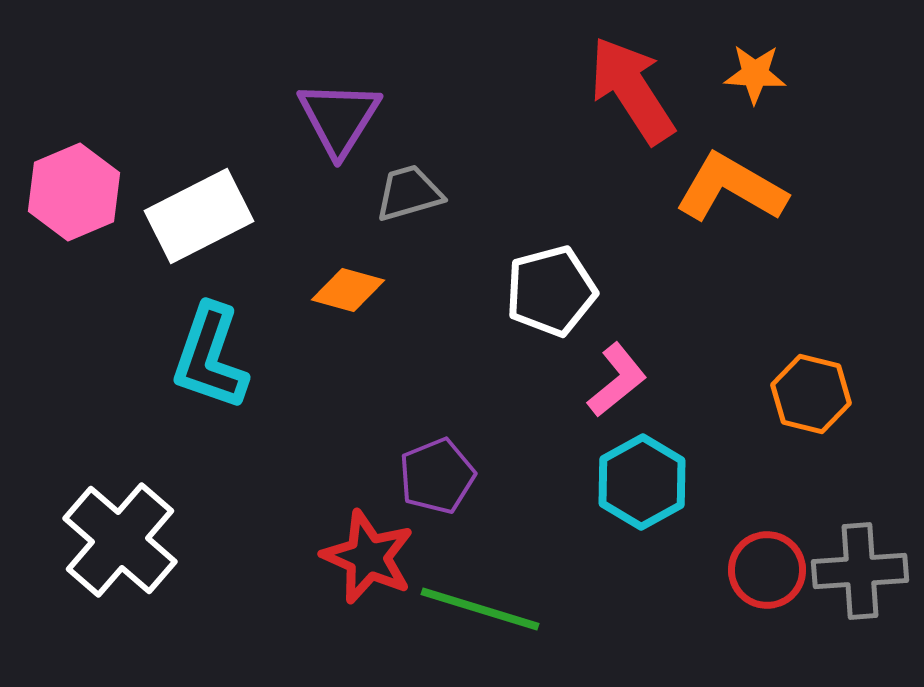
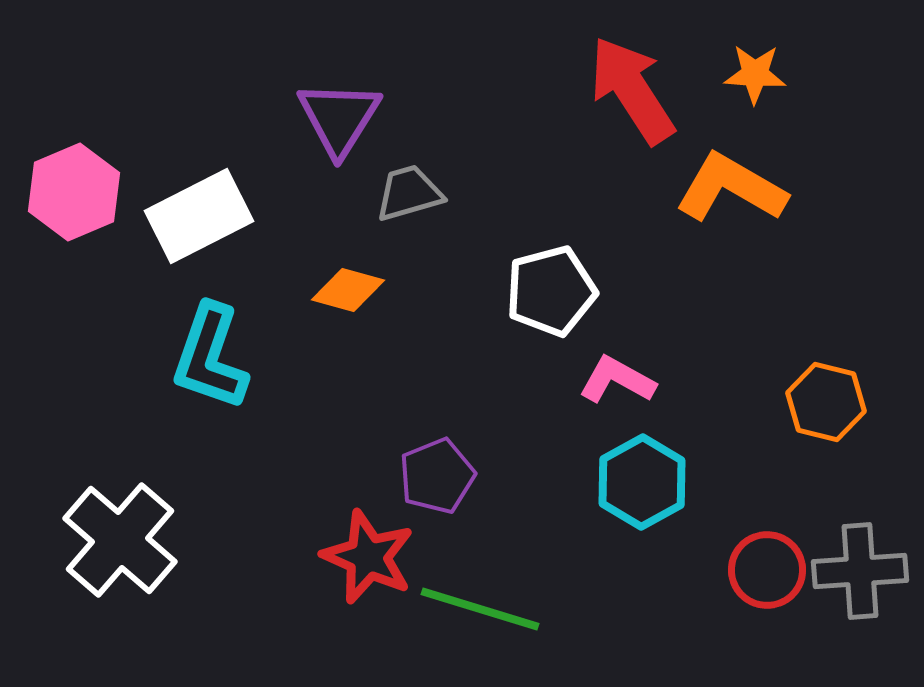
pink L-shape: rotated 112 degrees counterclockwise
orange hexagon: moved 15 px right, 8 px down
